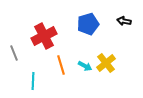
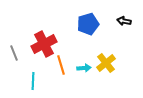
red cross: moved 8 px down
cyan arrow: moved 1 px left, 2 px down; rotated 32 degrees counterclockwise
